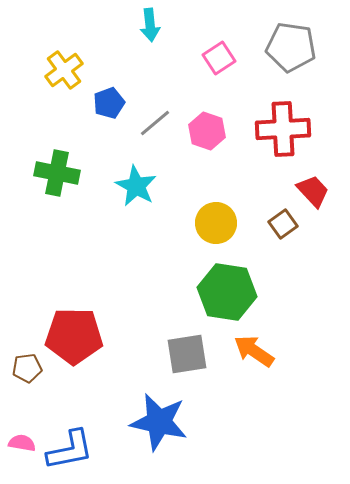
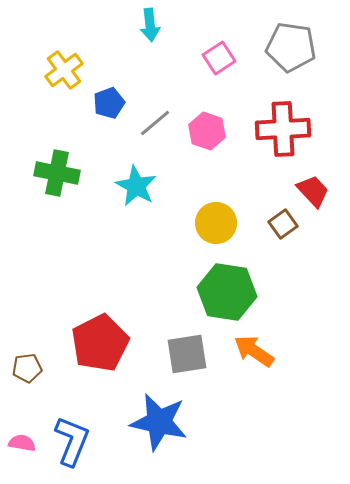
red pentagon: moved 26 px right, 7 px down; rotated 28 degrees counterclockwise
blue L-shape: moved 2 px right, 9 px up; rotated 57 degrees counterclockwise
